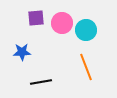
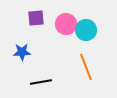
pink circle: moved 4 px right, 1 px down
